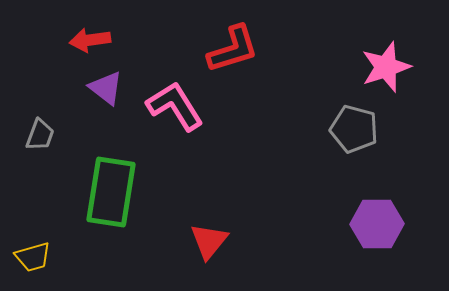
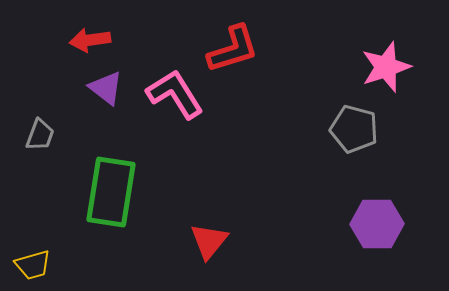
pink L-shape: moved 12 px up
yellow trapezoid: moved 8 px down
